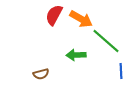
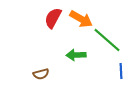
red semicircle: moved 1 px left, 3 px down
green line: moved 1 px right, 1 px up
